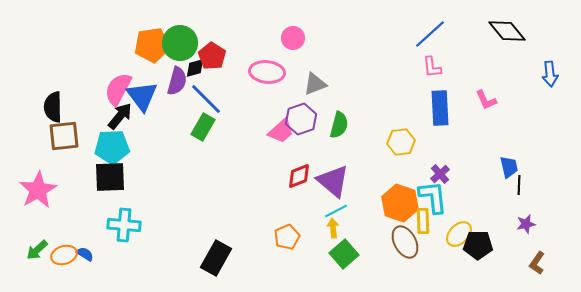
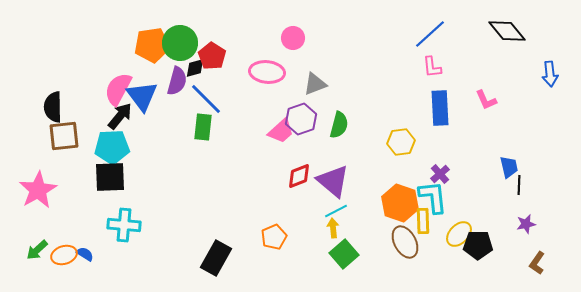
green rectangle at (203, 127): rotated 24 degrees counterclockwise
orange pentagon at (287, 237): moved 13 px left
